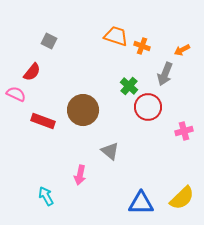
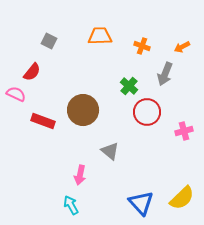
orange trapezoid: moved 16 px left; rotated 20 degrees counterclockwise
orange arrow: moved 3 px up
red circle: moved 1 px left, 5 px down
cyan arrow: moved 25 px right, 9 px down
blue triangle: rotated 48 degrees clockwise
